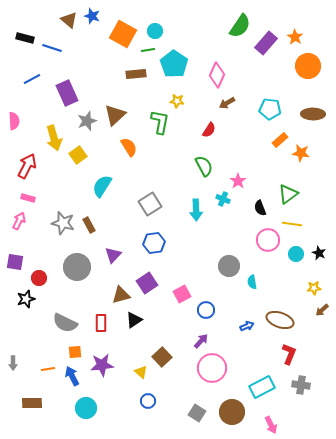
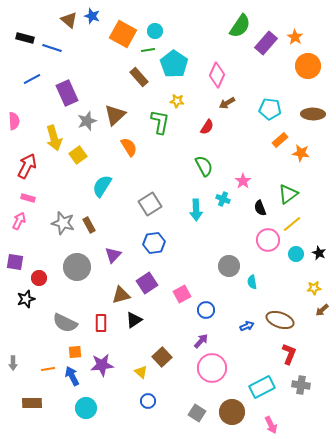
brown rectangle at (136, 74): moved 3 px right, 3 px down; rotated 54 degrees clockwise
red semicircle at (209, 130): moved 2 px left, 3 px up
pink star at (238, 181): moved 5 px right
yellow line at (292, 224): rotated 48 degrees counterclockwise
